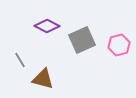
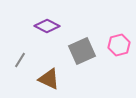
gray square: moved 11 px down
gray line: rotated 63 degrees clockwise
brown triangle: moved 6 px right; rotated 10 degrees clockwise
